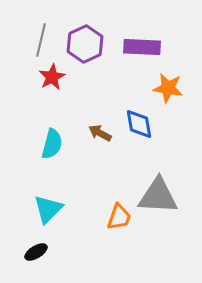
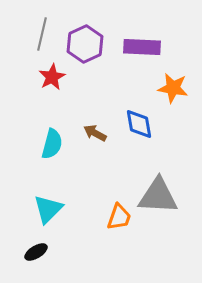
gray line: moved 1 px right, 6 px up
orange star: moved 5 px right
brown arrow: moved 5 px left
